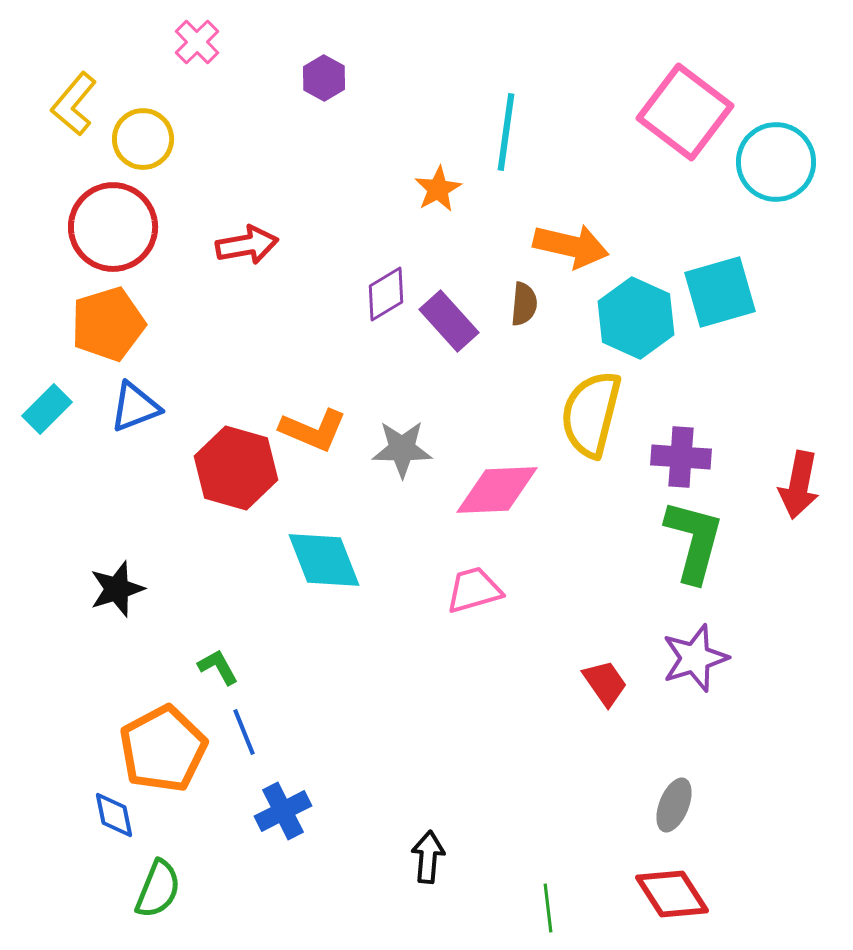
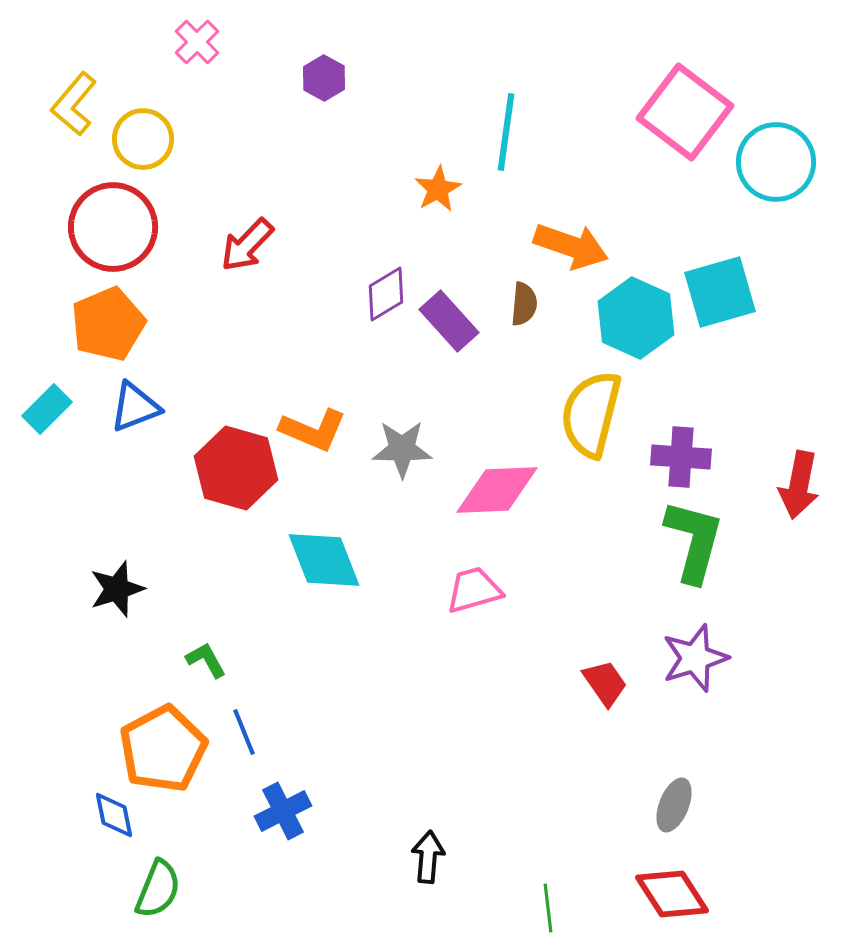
red arrow at (247, 245): rotated 144 degrees clockwise
orange arrow at (571, 246): rotated 6 degrees clockwise
orange pentagon at (108, 324): rotated 6 degrees counterclockwise
green L-shape at (218, 667): moved 12 px left, 7 px up
